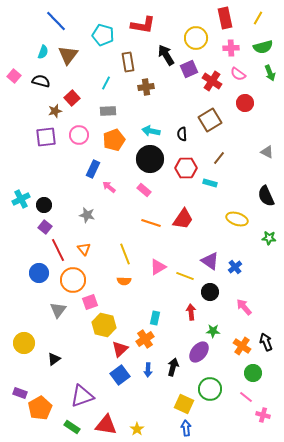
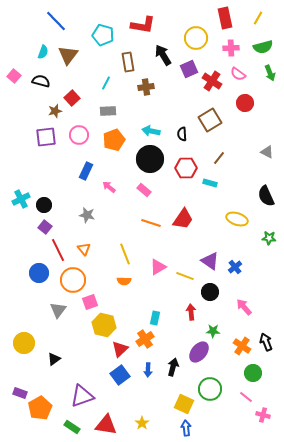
black arrow at (166, 55): moved 3 px left
blue rectangle at (93, 169): moved 7 px left, 2 px down
yellow star at (137, 429): moved 5 px right, 6 px up
